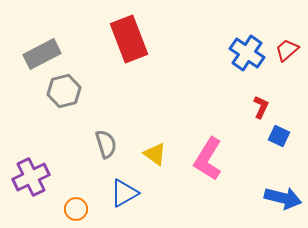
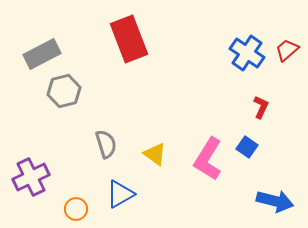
blue square: moved 32 px left, 11 px down; rotated 10 degrees clockwise
blue triangle: moved 4 px left, 1 px down
blue arrow: moved 8 px left, 3 px down
